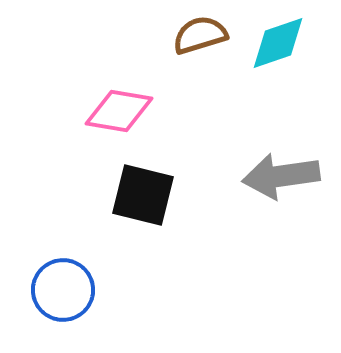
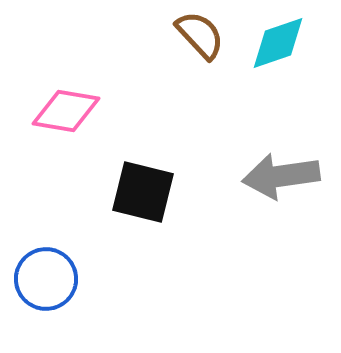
brown semicircle: rotated 64 degrees clockwise
pink diamond: moved 53 px left
black square: moved 3 px up
blue circle: moved 17 px left, 11 px up
